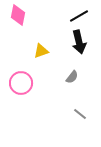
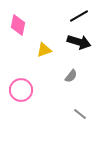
pink diamond: moved 10 px down
black arrow: rotated 60 degrees counterclockwise
yellow triangle: moved 3 px right, 1 px up
gray semicircle: moved 1 px left, 1 px up
pink circle: moved 7 px down
